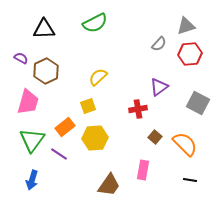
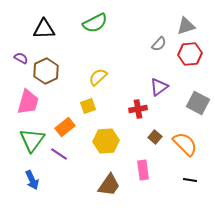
yellow hexagon: moved 11 px right, 3 px down
pink rectangle: rotated 18 degrees counterclockwise
blue arrow: rotated 42 degrees counterclockwise
